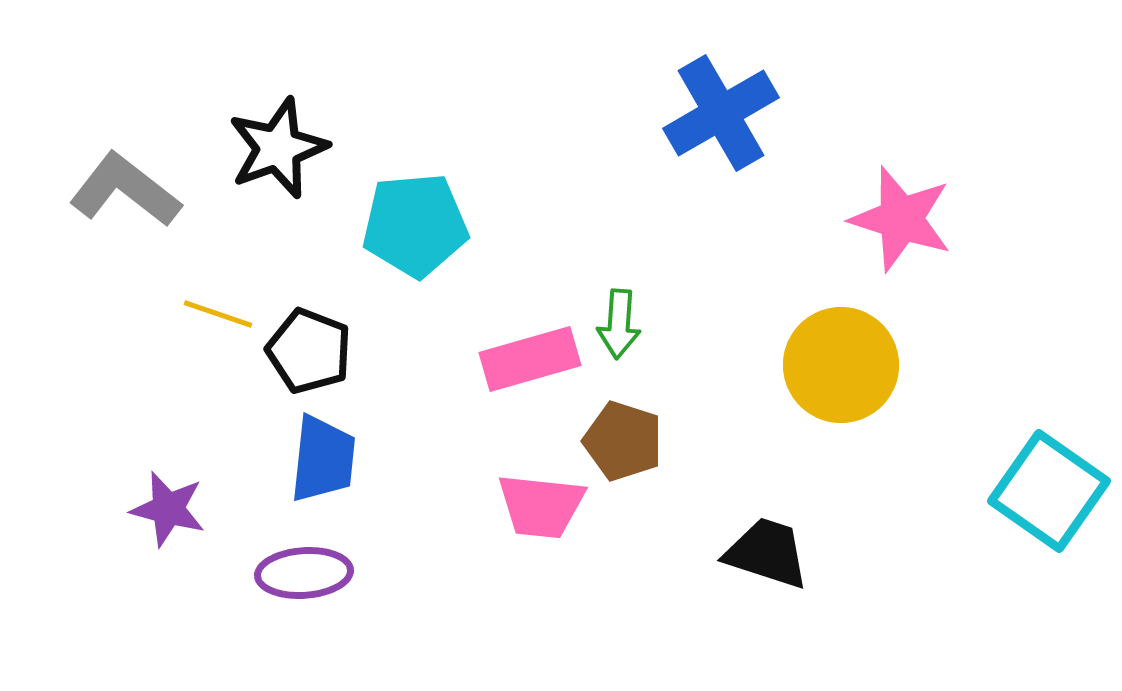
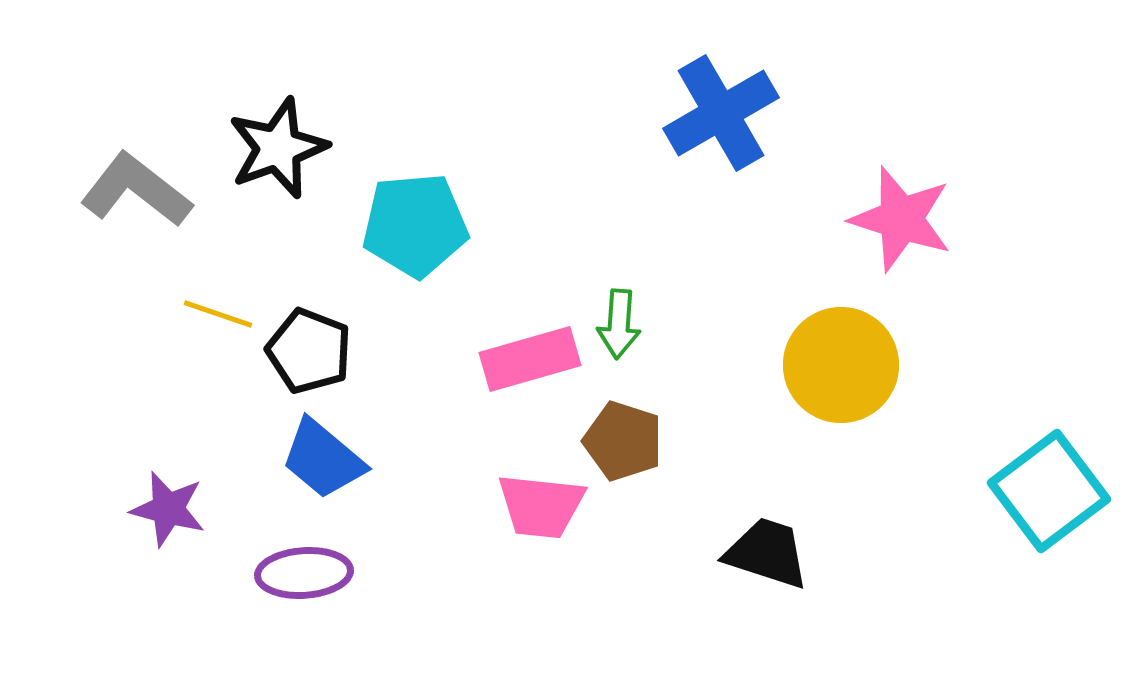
gray L-shape: moved 11 px right
blue trapezoid: rotated 124 degrees clockwise
cyan square: rotated 18 degrees clockwise
